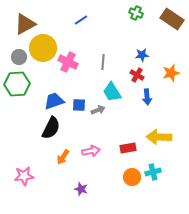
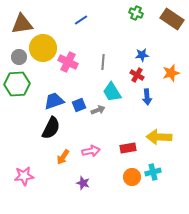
brown triangle: moved 3 px left; rotated 20 degrees clockwise
blue square: rotated 24 degrees counterclockwise
purple star: moved 2 px right, 6 px up
